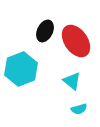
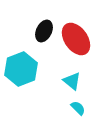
black ellipse: moved 1 px left
red ellipse: moved 2 px up
cyan semicircle: moved 1 px left, 1 px up; rotated 119 degrees counterclockwise
